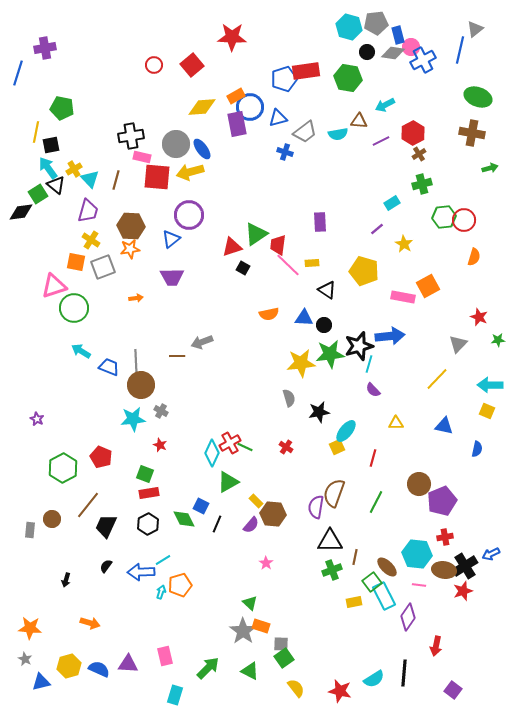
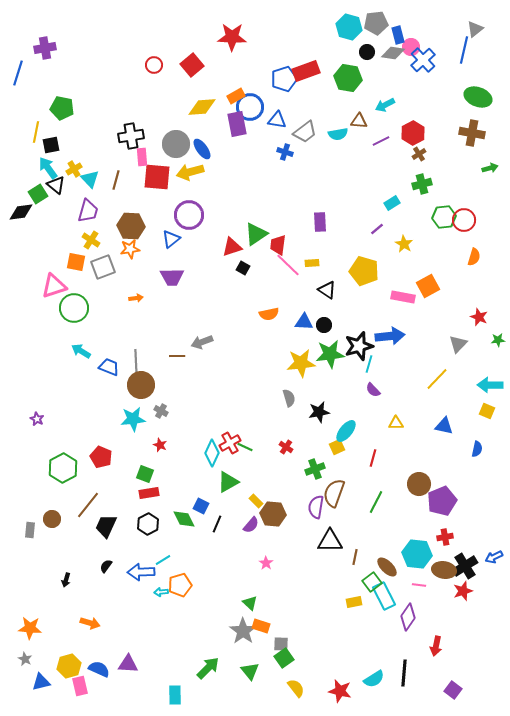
blue line at (460, 50): moved 4 px right
blue cross at (423, 60): rotated 15 degrees counterclockwise
red rectangle at (306, 71): rotated 12 degrees counterclockwise
blue triangle at (278, 118): moved 1 px left, 2 px down; rotated 24 degrees clockwise
pink rectangle at (142, 157): rotated 72 degrees clockwise
blue triangle at (304, 318): moved 4 px down
blue arrow at (491, 554): moved 3 px right, 3 px down
green cross at (332, 570): moved 17 px left, 101 px up
cyan arrow at (161, 592): rotated 112 degrees counterclockwise
pink rectangle at (165, 656): moved 85 px left, 30 px down
green triangle at (250, 671): rotated 24 degrees clockwise
cyan rectangle at (175, 695): rotated 18 degrees counterclockwise
